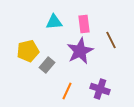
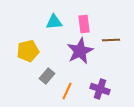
brown line: rotated 66 degrees counterclockwise
gray rectangle: moved 11 px down
